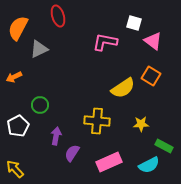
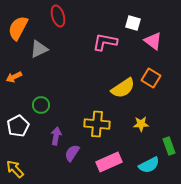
white square: moved 1 px left
orange square: moved 2 px down
green circle: moved 1 px right
yellow cross: moved 3 px down
green rectangle: moved 5 px right; rotated 42 degrees clockwise
